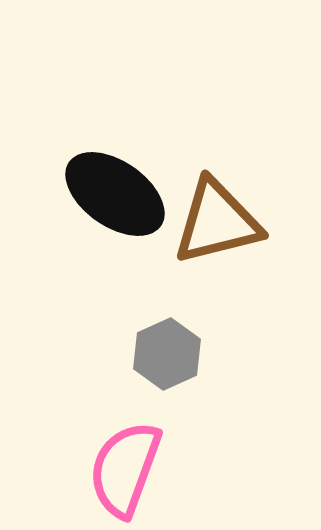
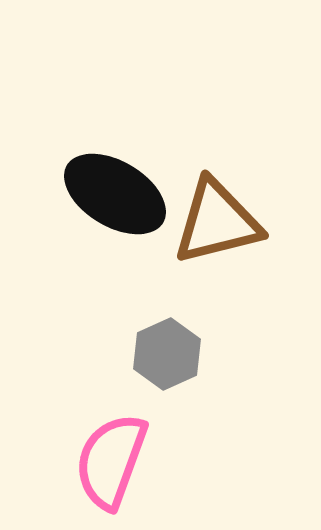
black ellipse: rotated 4 degrees counterclockwise
pink semicircle: moved 14 px left, 8 px up
